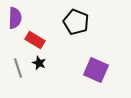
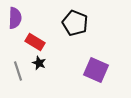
black pentagon: moved 1 px left, 1 px down
red rectangle: moved 2 px down
gray line: moved 3 px down
